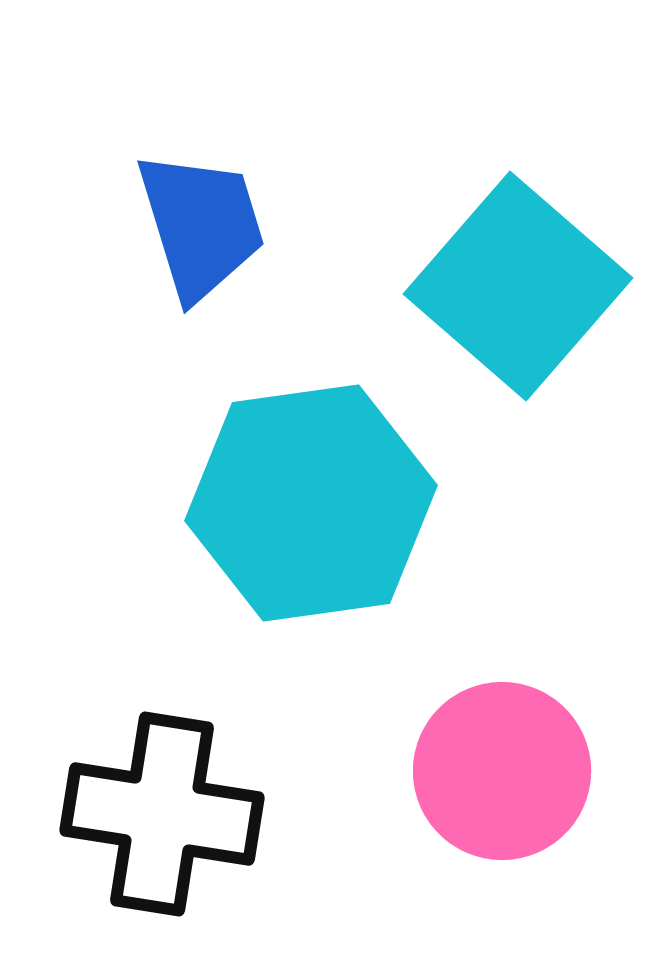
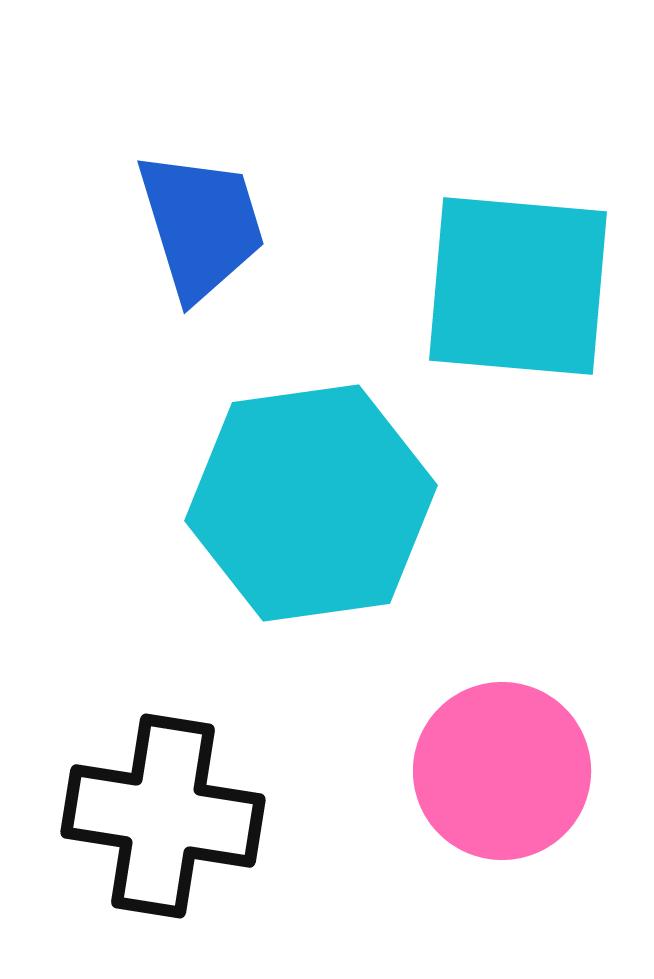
cyan square: rotated 36 degrees counterclockwise
black cross: moved 1 px right, 2 px down
